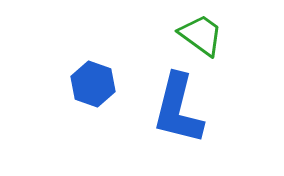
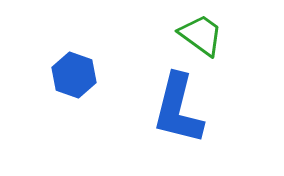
blue hexagon: moved 19 px left, 9 px up
